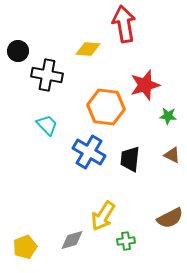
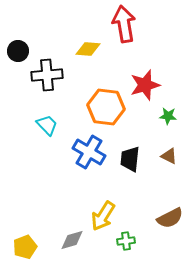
black cross: rotated 16 degrees counterclockwise
brown triangle: moved 3 px left, 1 px down
